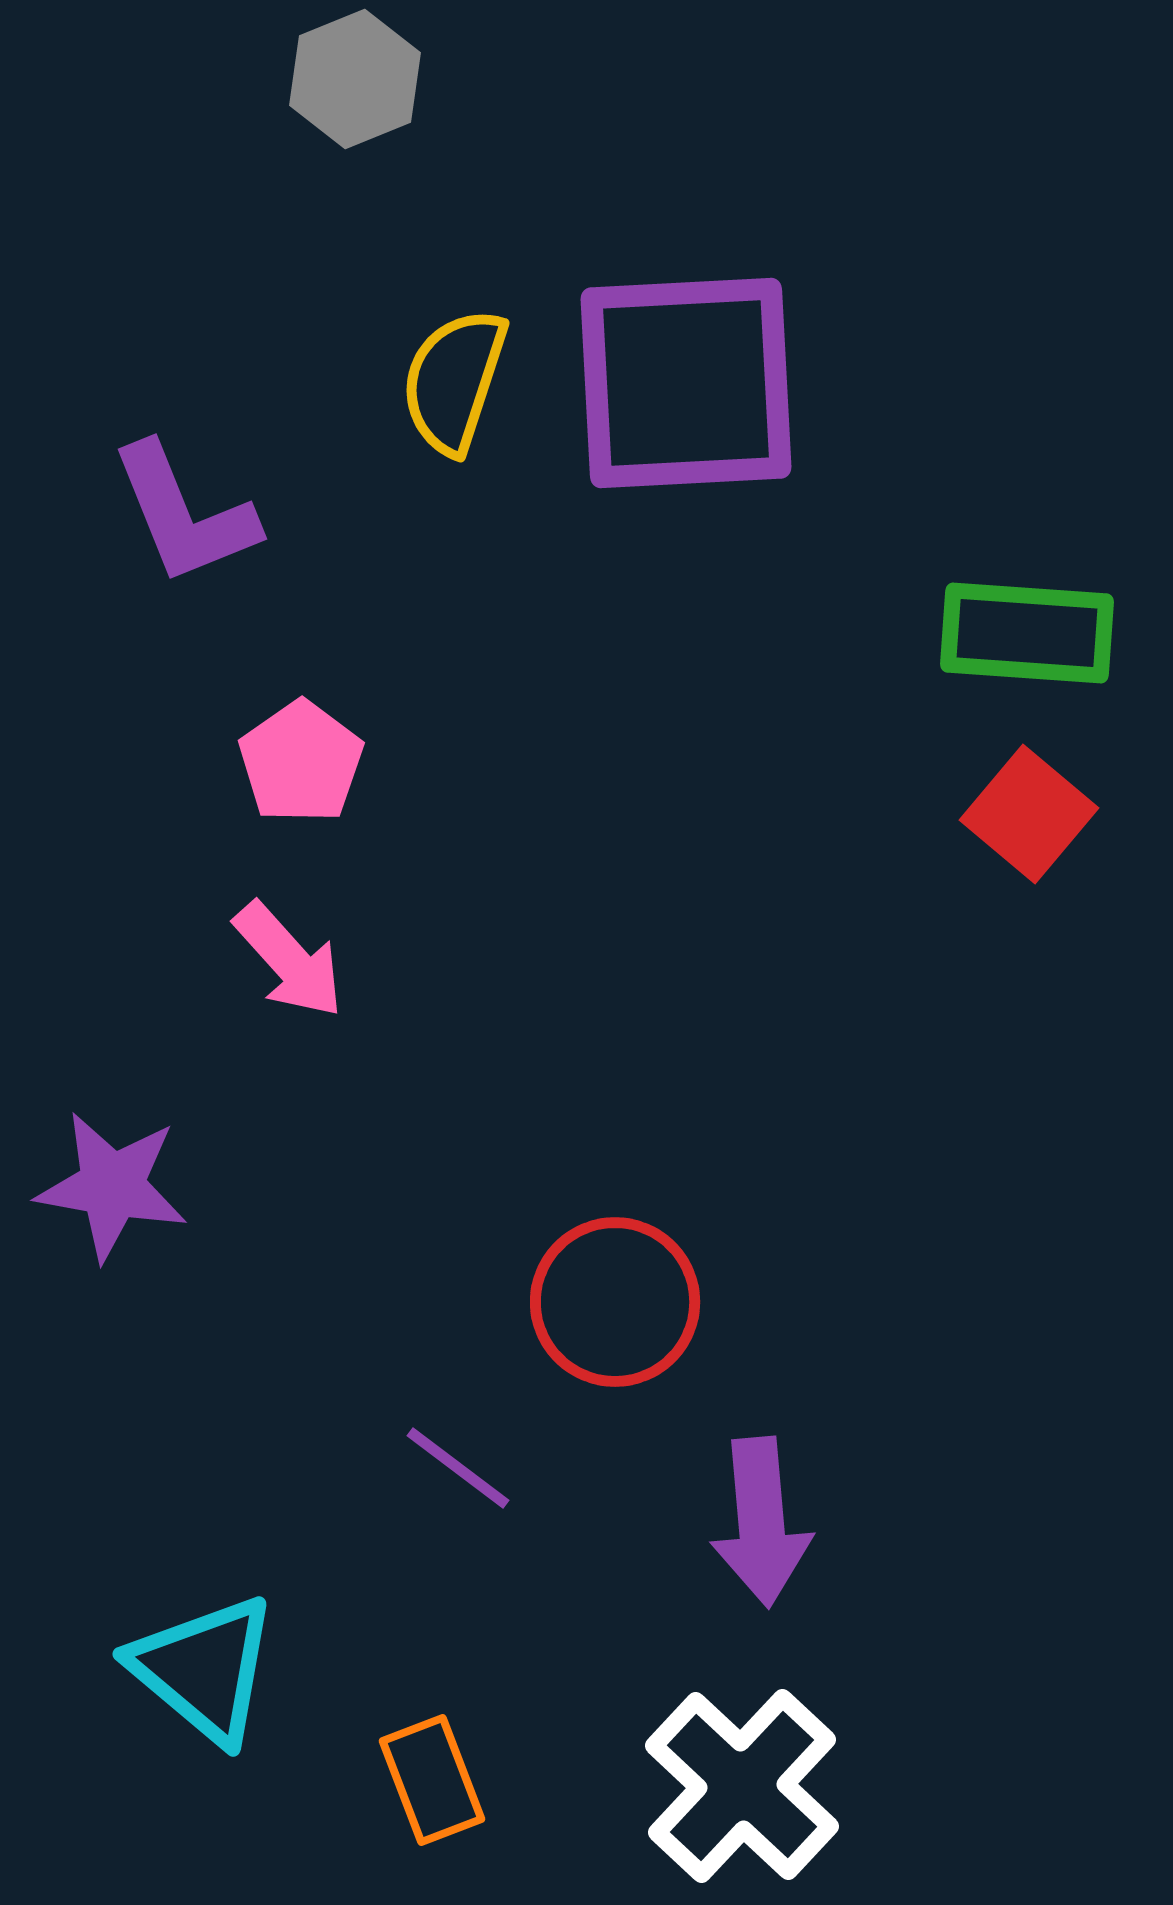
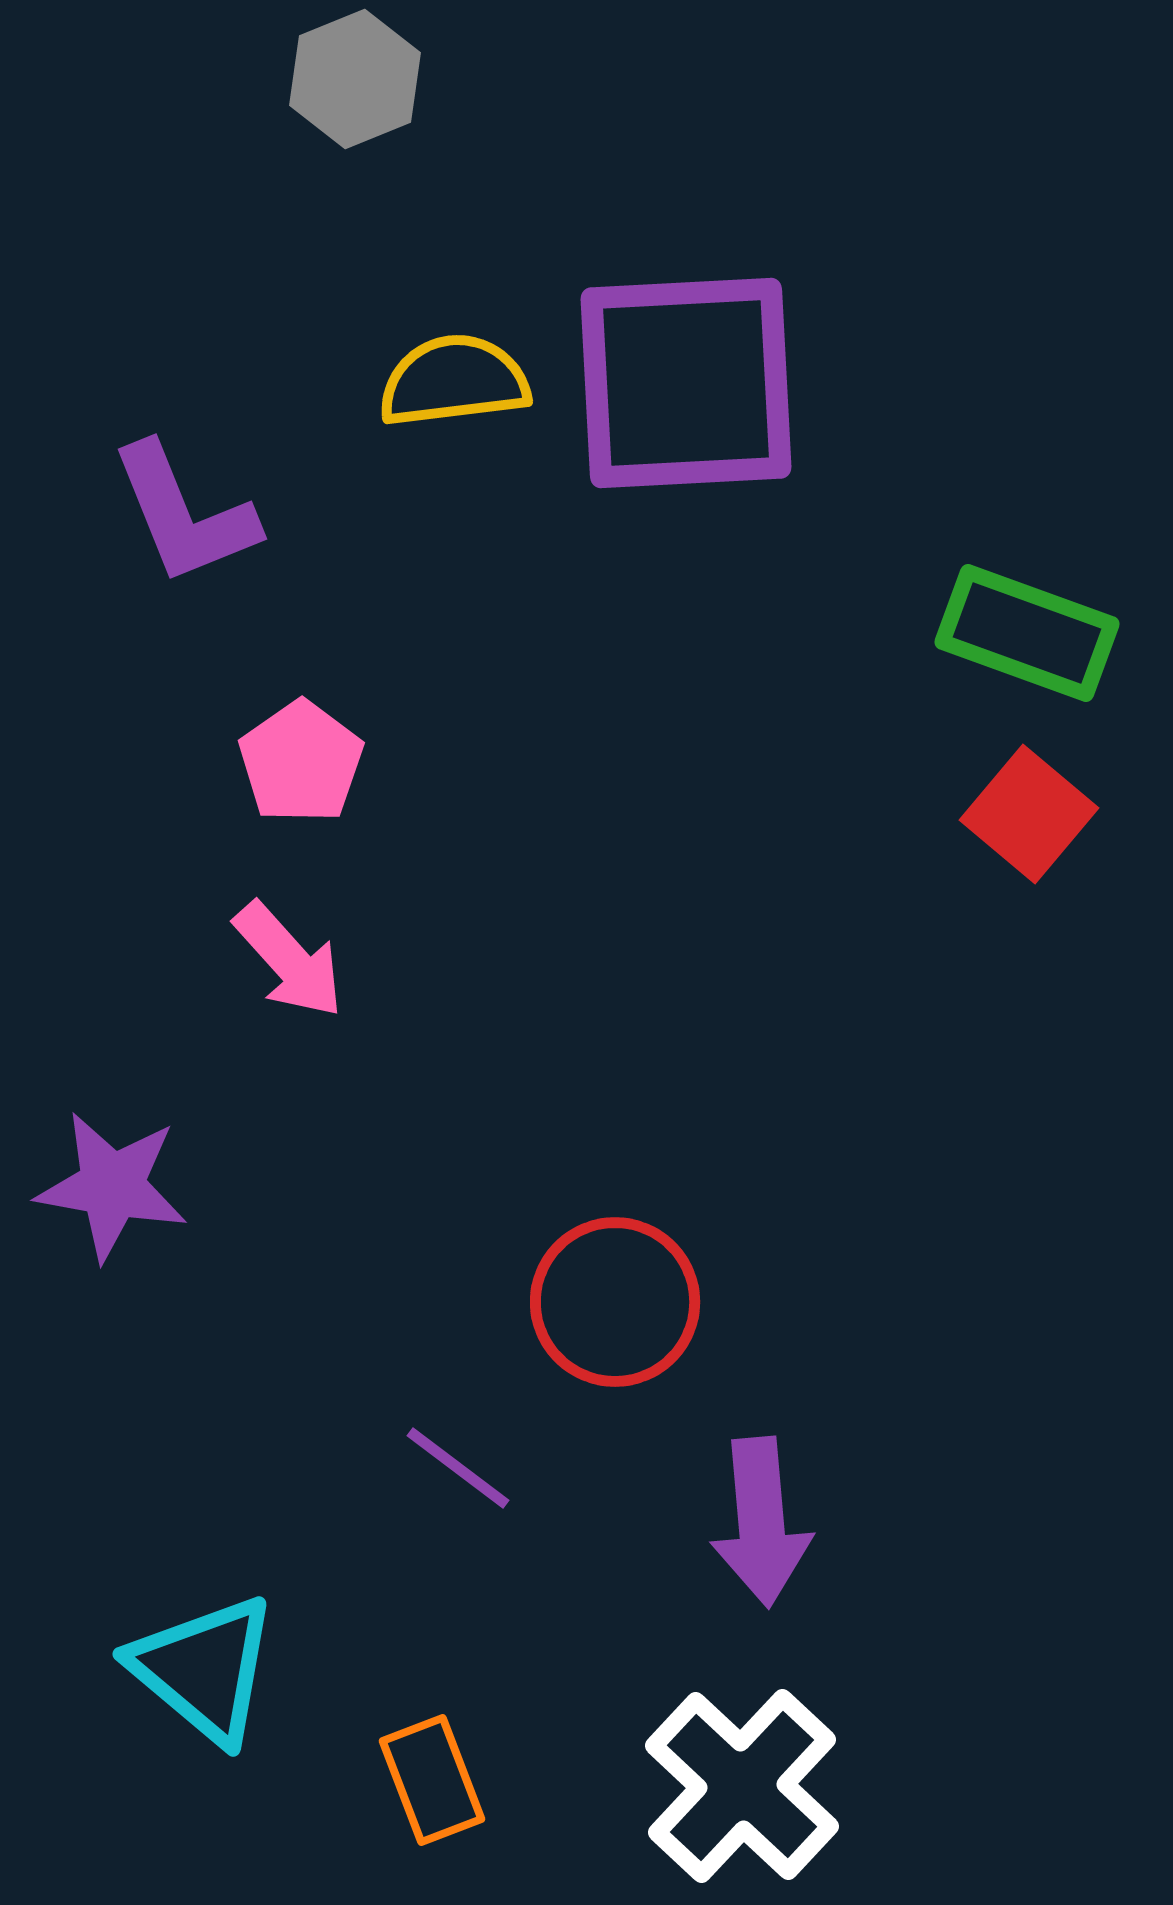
yellow semicircle: rotated 65 degrees clockwise
green rectangle: rotated 16 degrees clockwise
